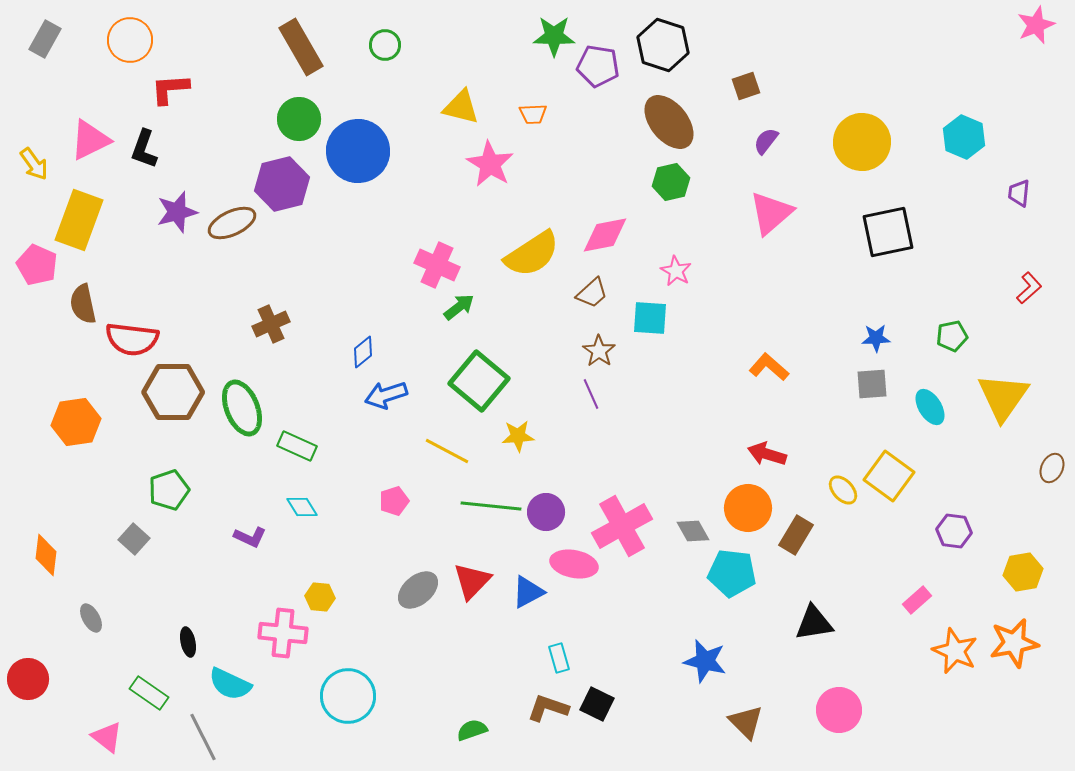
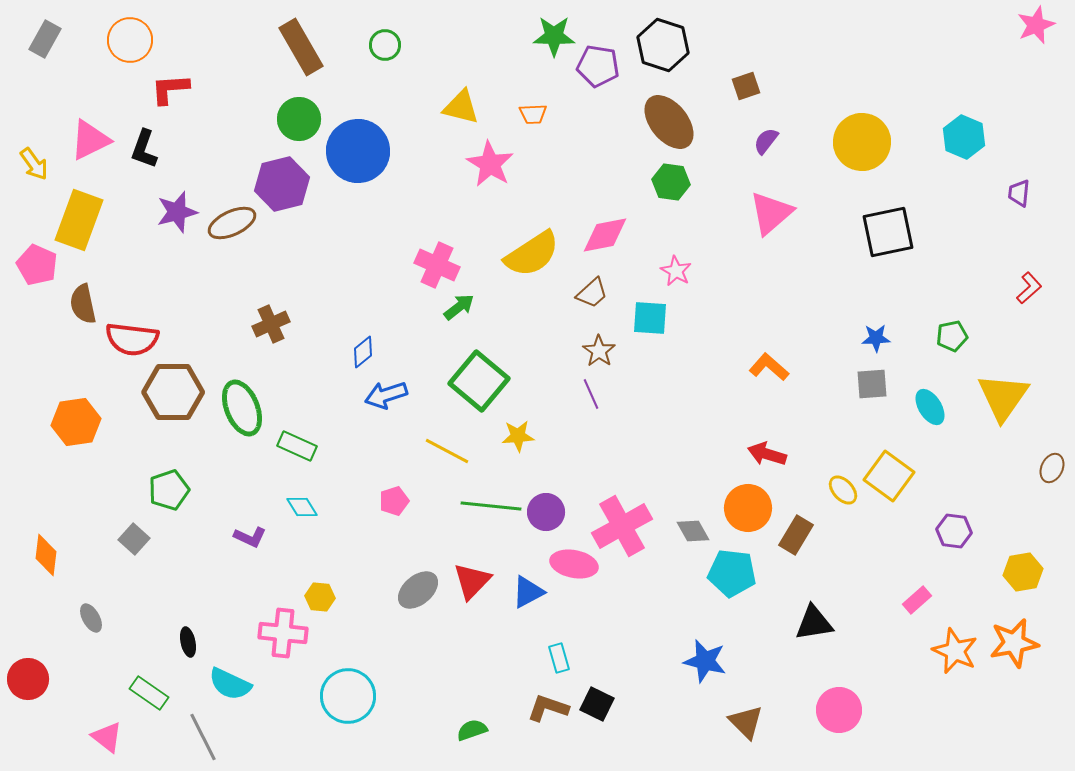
green hexagon at (671, 182): rotated 21 degrees clockwise
